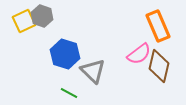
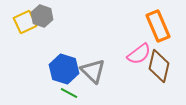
yellow square: moved 1 px right, 1 px down
blue hexagon: moved 1 px left, 15 px down
